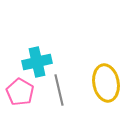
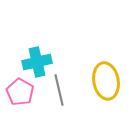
yellow ellipse: moved 2 px up
